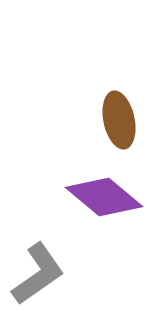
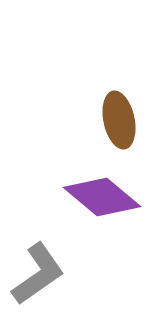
purple diamond: moved 2 px left
